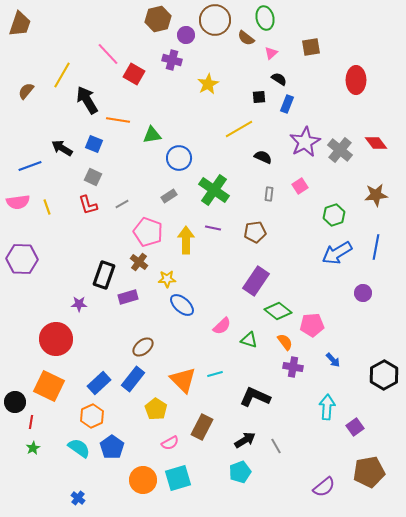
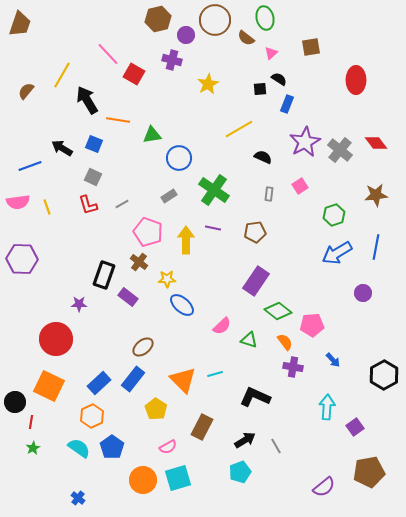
black square at (259, 97): moved 1 px right, 8 px up
purple rectangle at (128, 297): rotated 54 degrees clockwise
pink semicircle at (170, 443): moved 2 px left, 4 px down
